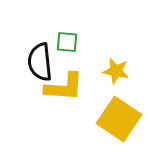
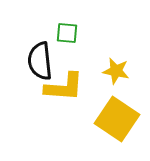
green square: moved 9 px up
black semicircle: moved 1 px up
yellow square: moved 2 px left
